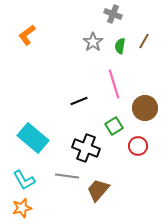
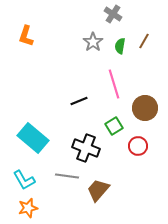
gray cross: rotated 12 degrees clockwise
orange L-shape: moved 1 px left, 1 px down; rotated 35 degrees counterclockwise
orange star: moved 6 px right
